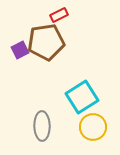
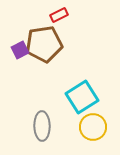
brown pentagon: moved 2 px left, 2 px down
